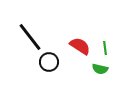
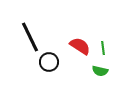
black line: rotated 12 degrees clockwise
green line: moved 2 px left
green semicircle: moved 2 px down
